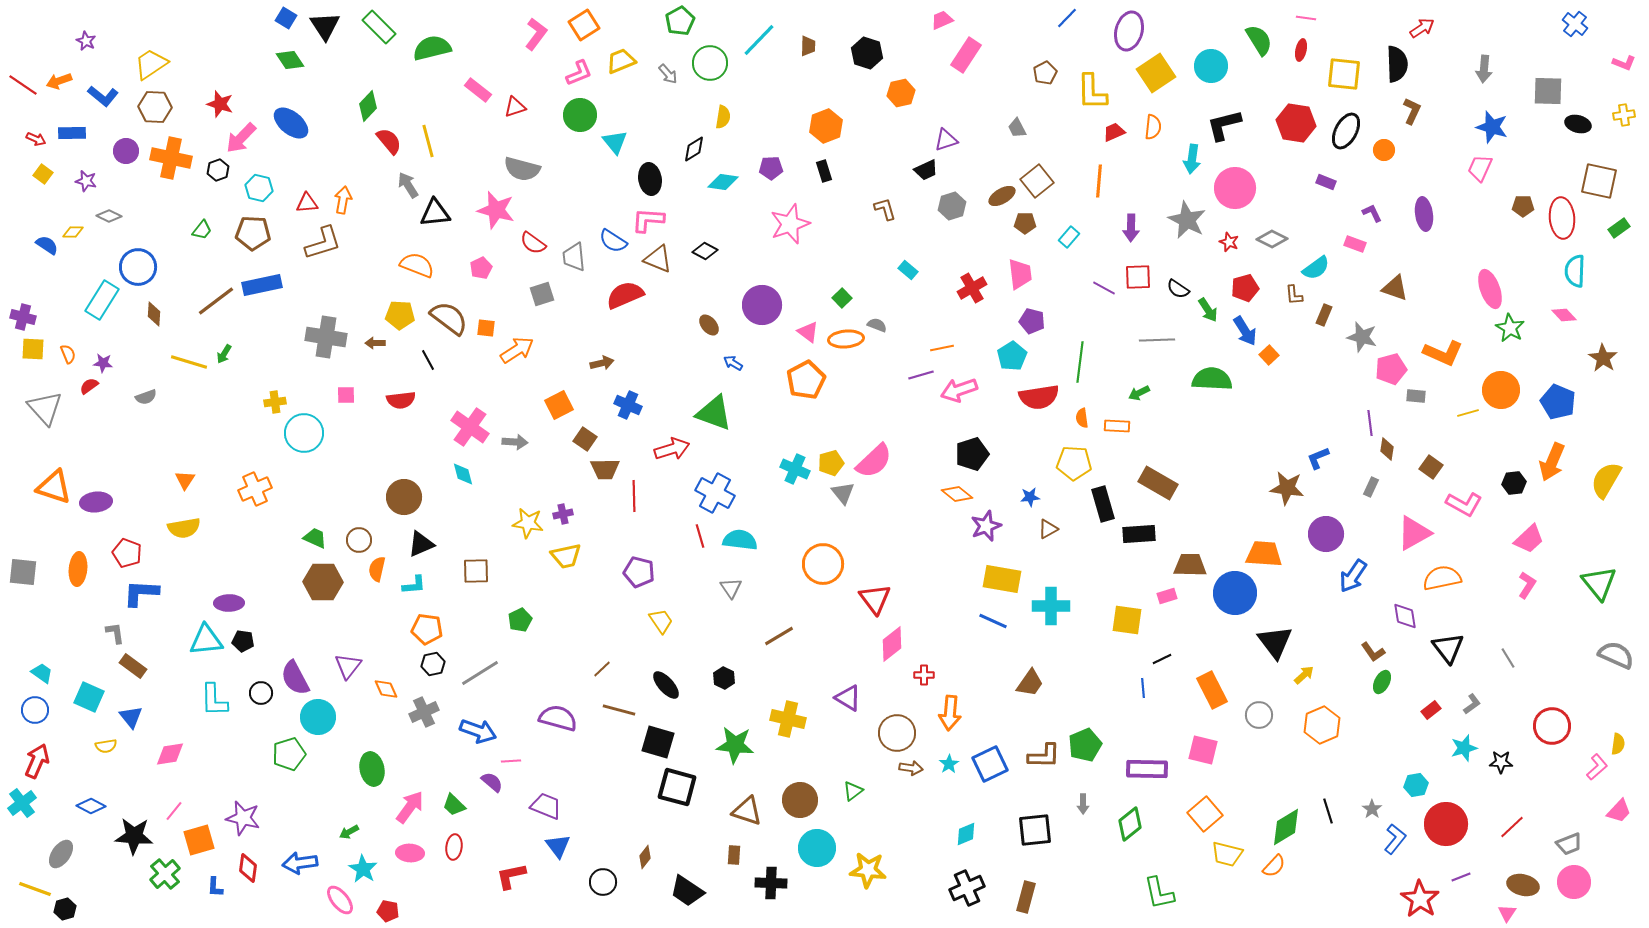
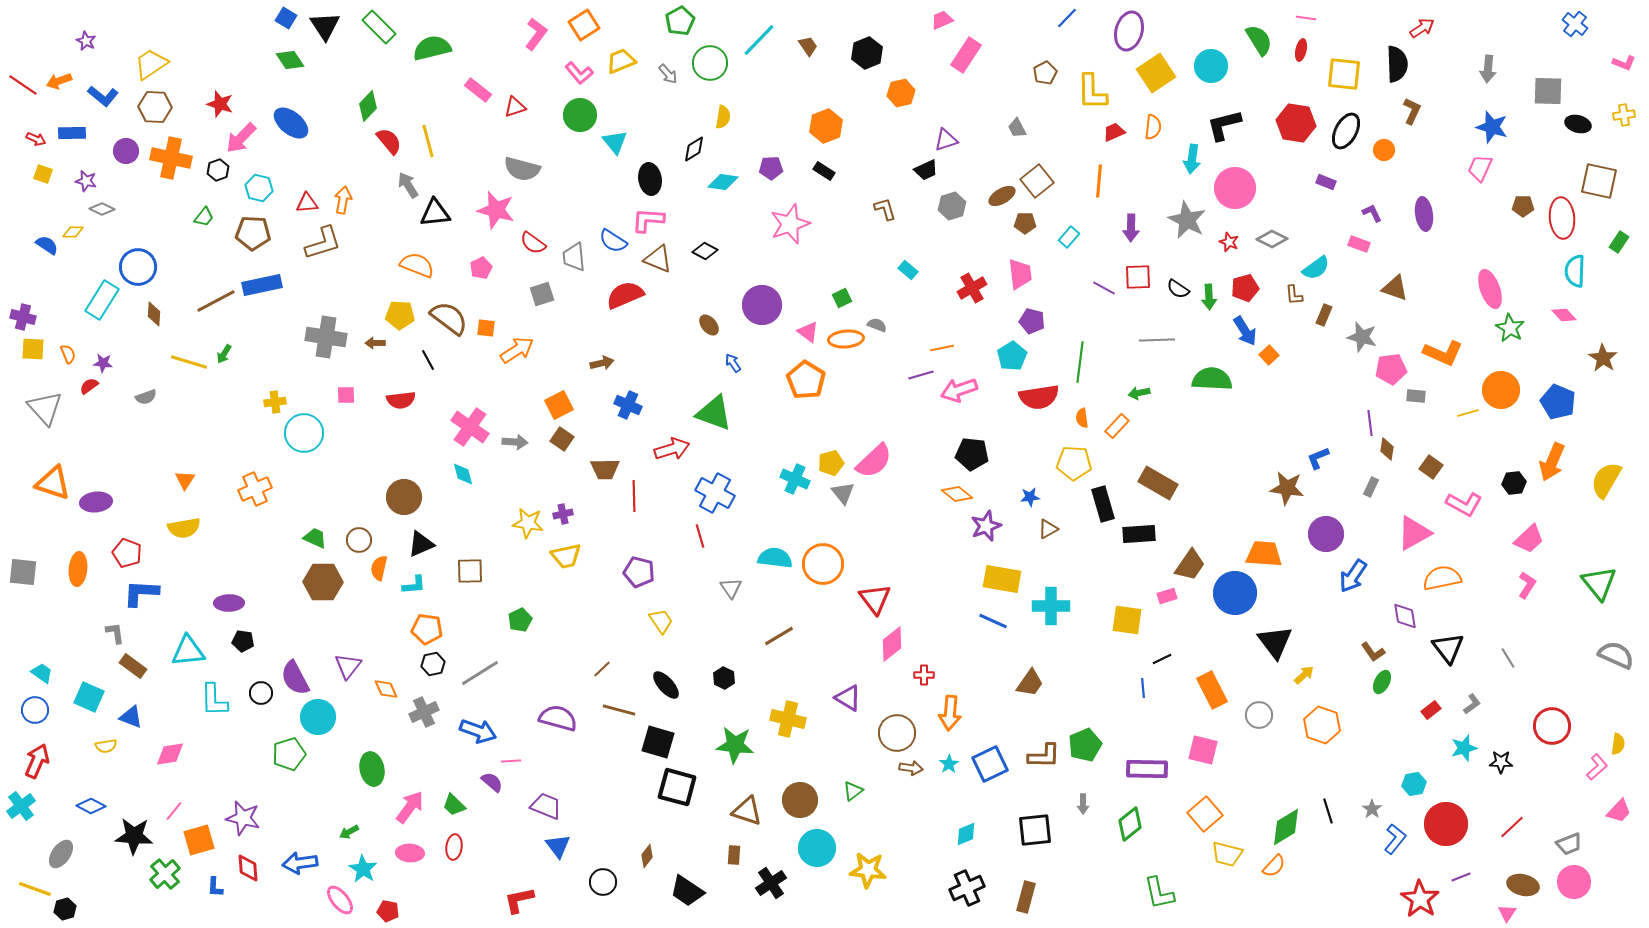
brown trapezoid at (808, 46): rotated 35 degrees counterclockwise
black hexagon at (867, 53): rotated 20 degrees clockwise
gray arrow at (1484, 69): moved 4 px right
pink L-shape at (579, 73): rotated 72 degrees clockwise
black rectangle at (824, 171): rotated 40 degrees counterclockwise
yellow square at (43, 174): rotated 18 degrees counterclockwise
gray diamond at (109, 216): moved 7 px left, 7 px up
green rectangle at (1619, 228): moved 14 px down; rotated 20 degrees counterclockwise
green trapezoid at (202, 230): moved 2 px right, 13 px up
pink rectangle at (1355, 244): moved 4 px right
green square at (842, 298): rotated 18 degrees clockwise
brown line at (216, 301): rotated 9 degrees clockwise
green arrow at (1208, 310): moved 1 px right, 13 px up; rotated 30 degrees clockwise
blue arrow at (733, 363): rotated 24 degrees clockwise
pink pentagon at (1391, 369): rotated 8 degrees clockwise
orange pentagon at (806, 380): rotated 12 degrees counterclockwise
green arrow at (1139, 393): rotated 15 degrees clockwise
orange rectangle at (1117, 426): rotated 50 degrees counterclockwise
brown square at (585, 439): moved 23 px left
black pentagon at (972, 454): rotated 24 degrees clockwise
cyan cross at (795, 469): moved 10 px down
orange triangle at (54, 487): moved 1 px left, 4 px up
cyan semicircle at (740, 540): moved 35 px right, 18 px down
brown trapezoid at (1190, 565): rotated 124 degrees clockwise
orange semicircle at (377, 569): moved 2 px right, 1 px up
brown square at (476, 571): moved 6 px left
cyan triangle at (206, 640): moved 18 px left, 11 px down
blue triangle at (131, 717): rotated 30 degrees counterclockwise
orange hexagon at (1322, 725): rotated 18 degrees counterclockwise
cyan hexagon at (1416, 785): moved 2 px left, 1 px up
cyan cross at (22, 803): moved 1 px left, 3 px down
brown diamond at (645, 857): moved 2 px right, 1 px up
red diamond at (248, 868): rotated 12 degrees counterclockwise
red L-shape at (511, 876): moved 8 px right, 24 px down
black cross at (771, 883): rotated 36 degrees counterclockwise
